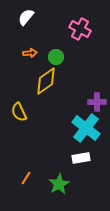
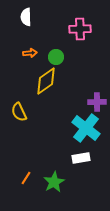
white semicircle: rotated 42 degrees counterclockwise
pink cross: rotated 30 degrees counterclockwise
green star: moved 5 px left, 2 px up
